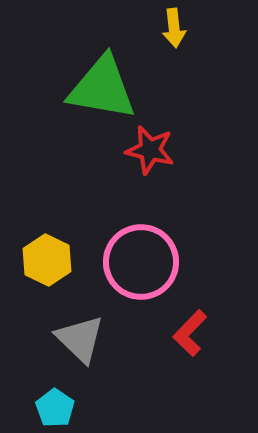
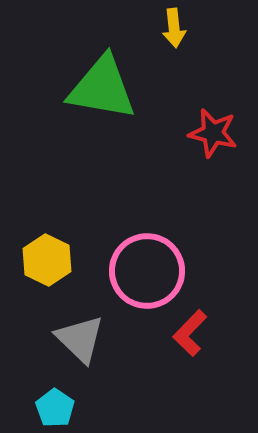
red star: moved 63 px right, 17 px up
pink circle: moved 6 px right, 9 px down
